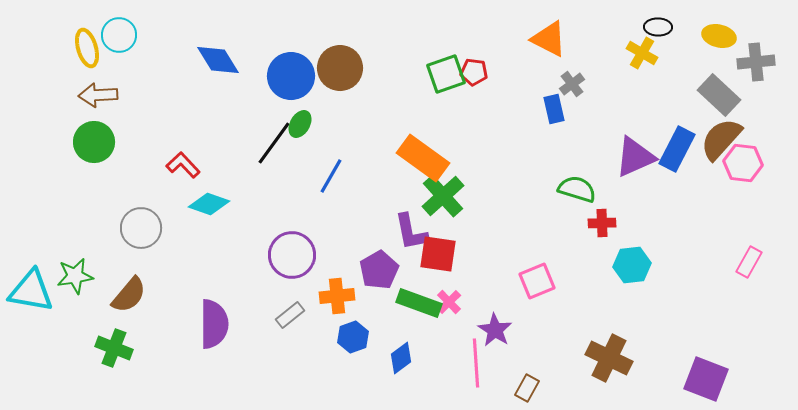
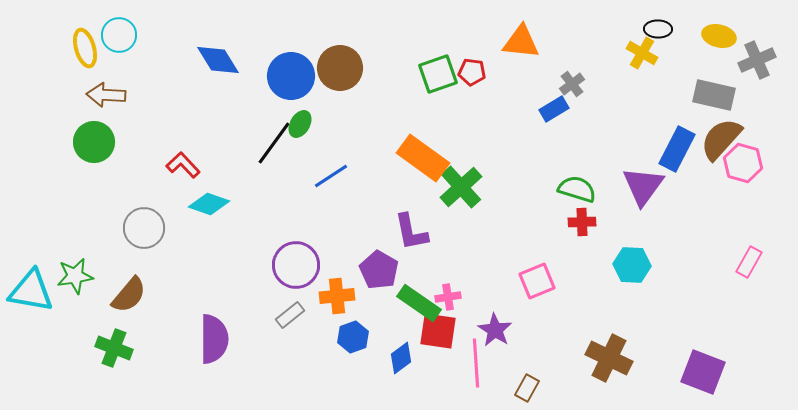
black ellipse at (658, 27): moved 2 px down
orange triangle at (549, 39): moved 28 px left, 3 px down; rotated 21 degrees counterclockwise
yellow ellipse at (87, 48): moved 2 px left
gray cross at (756, 62): moved 1 px right, 2 px up; rotated 18 degrees counterclockwise
red pentagon at (474, 72): moved 2 px left
green square at (446, 74): moved 8 px left
brown arrow at (98, 95): moved 8 px right; rotated 6 degrees clockwise
gray rectangle at (719, 95): moved 5 px left; rotated 30 degrees counterclockwise
blue rectangle at (554, 109): rotated 72 degrees clockwise
purple triangle at (635, 157): moved 8 px right, 29 px down; rotated 30 degrees counterclockwise
pink hexagon at (743, 163): rotated 9 degrees clockwise
blue line at (331, 176): rotated 27 degrees clockwise
green cross at (443, 196): moved 18 px right, 9 px up
red cross at (602, 223): moved 20 px left, 1 px up
gray circle at (141, 228): moved 3 px right
red square at (438, 254): moved 77 px down
purple circle at (292, 255): moved 4 px right, 10 px down
cyan hexagon at (632, 265): rotated 9 degrees clockwise
purple pentagon at (379, 270): rotated 12 degrees counterclockwise
pink cross at (449, 302): moved 1 px left, 5 px up; rotated 35 degrees clockwise
green rectangle at (419, 303): rotated 15 degrees clockwise
purple semicircle at (214, 324): moved 15 px down
purple square at (706, 379): moved 3 px left, 7 px up
